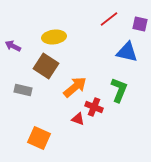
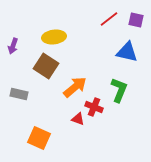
purple square: moved 4 px left, 4 px up
purple arrow: rotated 98 degrees counterclockwise
gray rectangle: moved 4 px left, 4 px down
